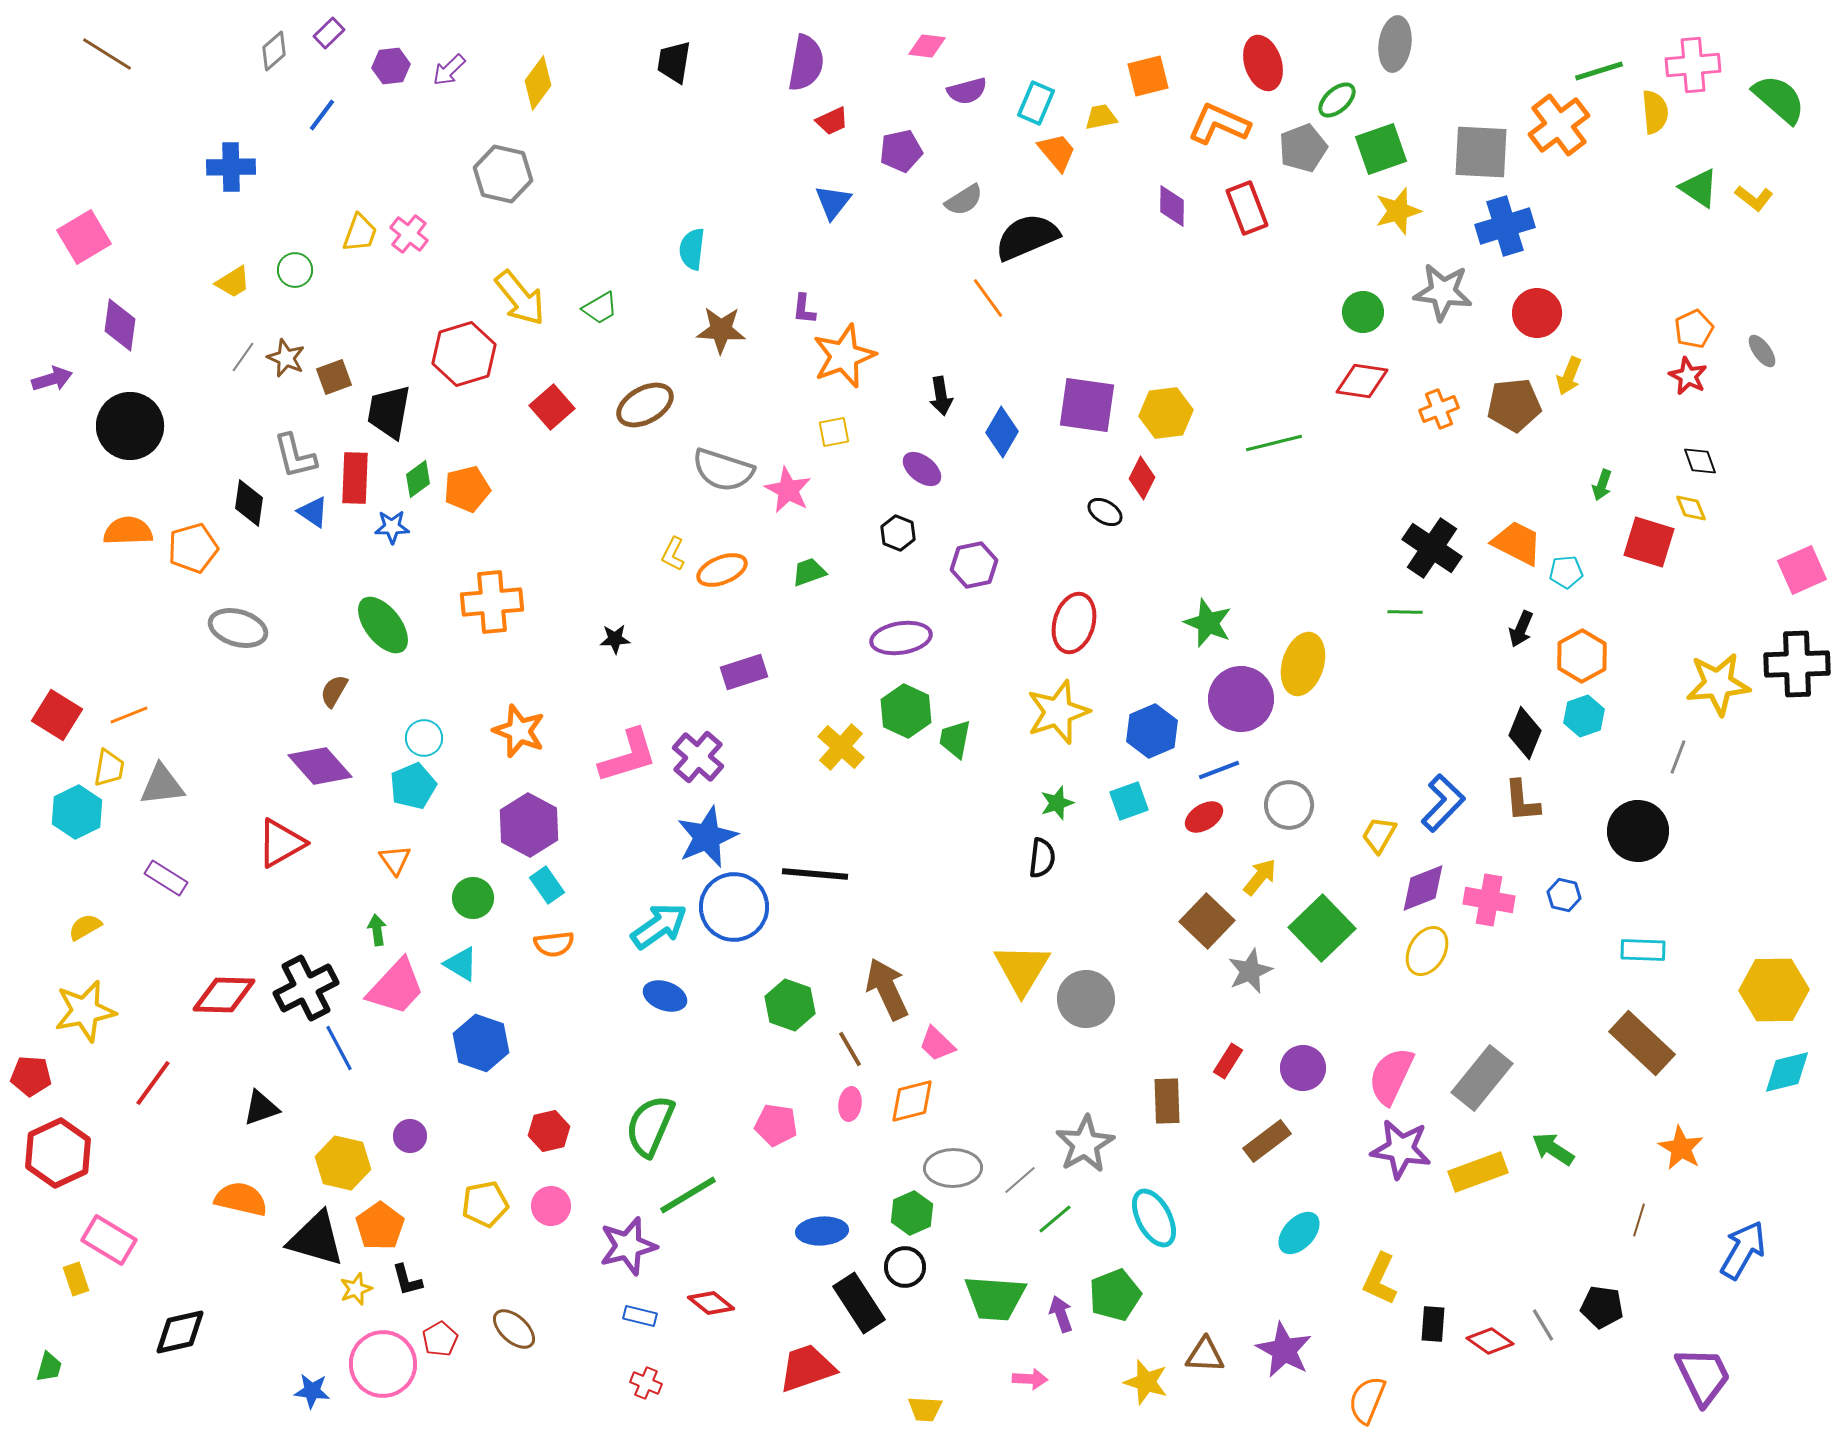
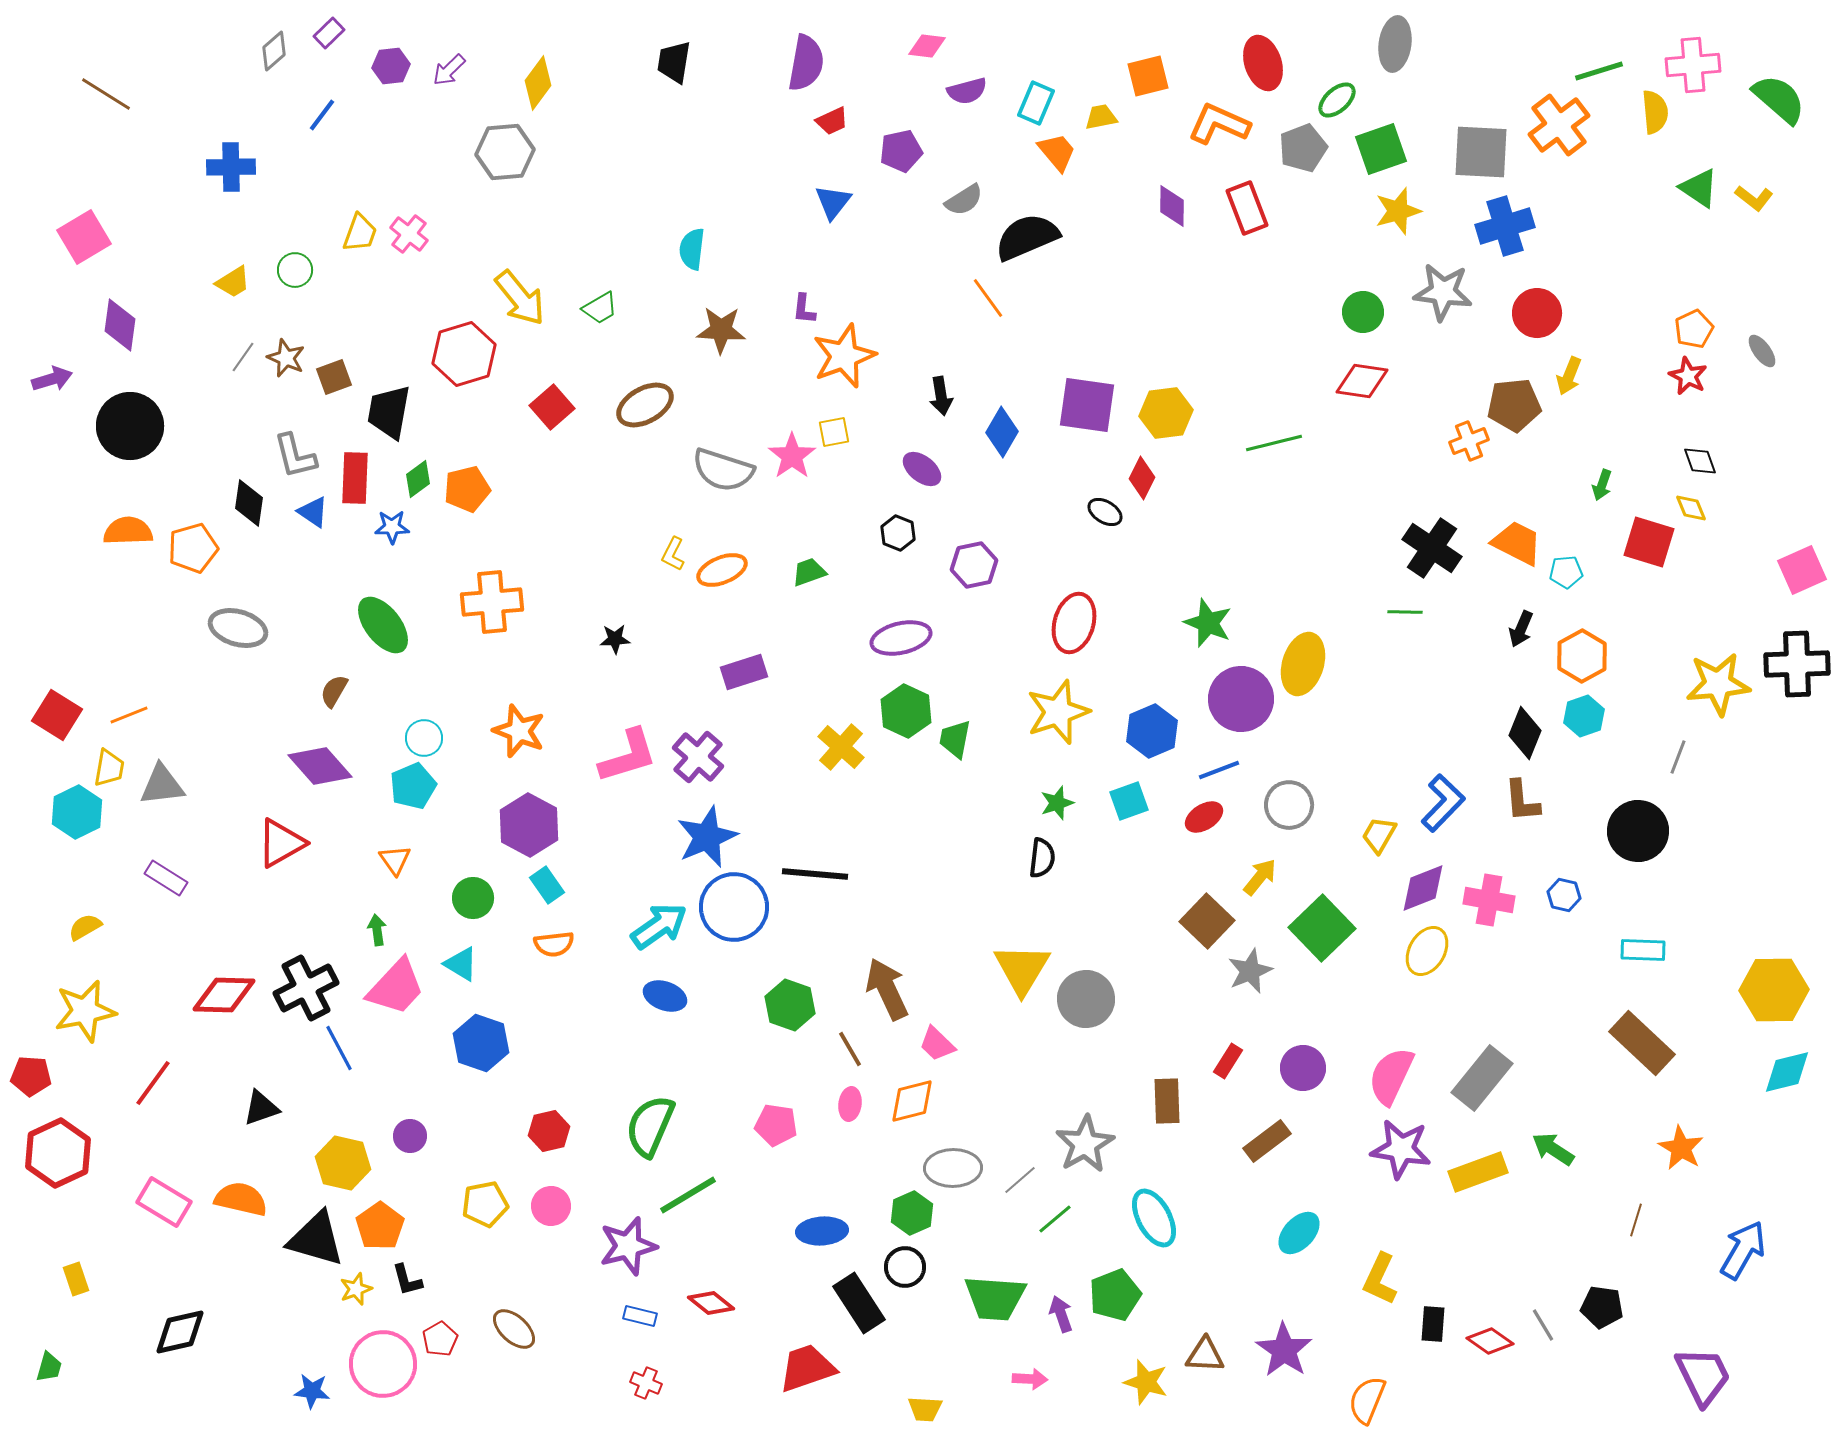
brown line at (107, 54): moved 1 px left, 40 px down
gray hexagon at (503, 174): moved 2 px right, 22 px up; rotated 18 degrees counterclockwise
orange cross at (1439, 409): moved 30 px right, 32 px down
pink star at (788, 490): moved 4 px right, 34 px up; rotated 9 degrees clockwise
purple ellipse at (901, 638): rotated 4 degrees counterclockwise
brown line at (1639, 1220): moved 3 px left
pink rectangle at (109, 1240): moved 55 px right, 38 px up
purple star at (1284, 1350): rotated 6 degrees clockwise
